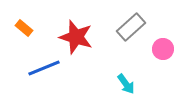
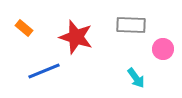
gray rectangle: moved 2 px up; rotated 44 degrees clockwise
blue line: moved 3 px down
cyan arrow: moved 10 px right, 6 px up
